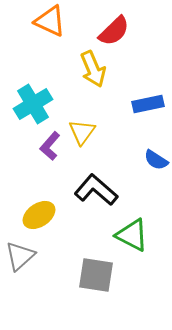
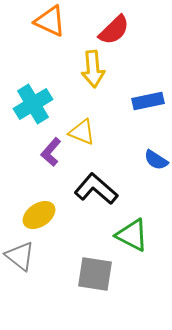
red semicircle: moved 1 px up
yellow arrow: rotated 18 degrees clockwise
blue rectangle: moved 3 px up
yellow triangle: rotated 44 degrees counterclockwise
purple L-shape: moved 1 px right, 6 px down
black L-shape: moved 1 px up
gray triangle: rotated 40 degrees counterclockwise
gray square: moved 1 px left, 1 px up
